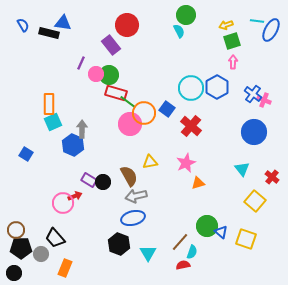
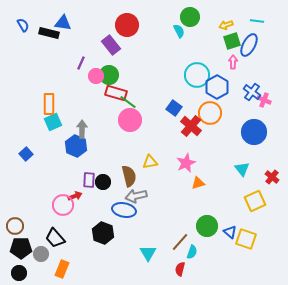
green circle at (186, 15): moved 4 px right, 2 px down
blue ellipse at (271, 30): moved 22 px left, 15 px down
pink circle at (96, 74): moved 2 px down
cyan circle at (191, 88): moved 6 px right, 13 px up
blue cross at (253, 94): moved 1 px left, 2 px up
blue square at (167, 109): moved 7 px right, 1 px up
orange circle at (144, 113): moved 66 px right
pink circle at (130, 124): moved 4 px up
blue hexagon at (73, 145): moved 3 px right, 1 px down
blue square at (26, 154): rotated 16 degrees clockwise
brown semicircle at (129, 176): rotated 15 degrees clockwise
purple rectangle at (89, 180): rotated 63 degrees clockwise
yellow square at (255, 201): rotated 25 degrees clockwise
pink circle at (63, 203): moved 2 px down
blue ellipse at (133, 218): moved 9 px left, 8 px up; rotated 25 degrees clockwise
brown circle at (16, 230): moved 1 px left, 4 px up
blue triangle at (221, 232): moved 9 px right
black hexagon at (119, 244): moved 16 px left, 11 px up
red semicircle at (183, 265): moved 3 px left, 4 px down; rotated 64 degrees counterclockwise
orange rectangle at (65, 268): moved 3 px left, 1 px down
black circle at (14, 273): moved 5 px right
